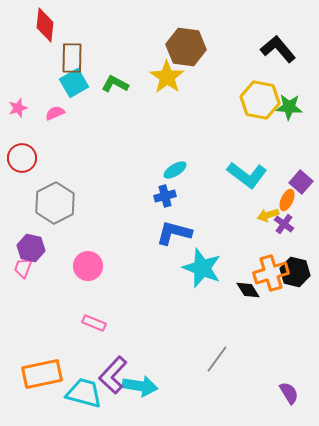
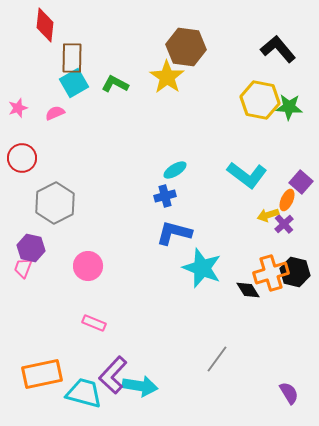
purple cross: rotated 12 degrees clockwise
